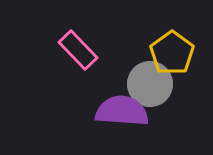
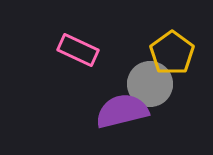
pink rectangle: rotated 21 degrees counterclockwise
purple semicircle: rotated 18 degrees counterclockwise
